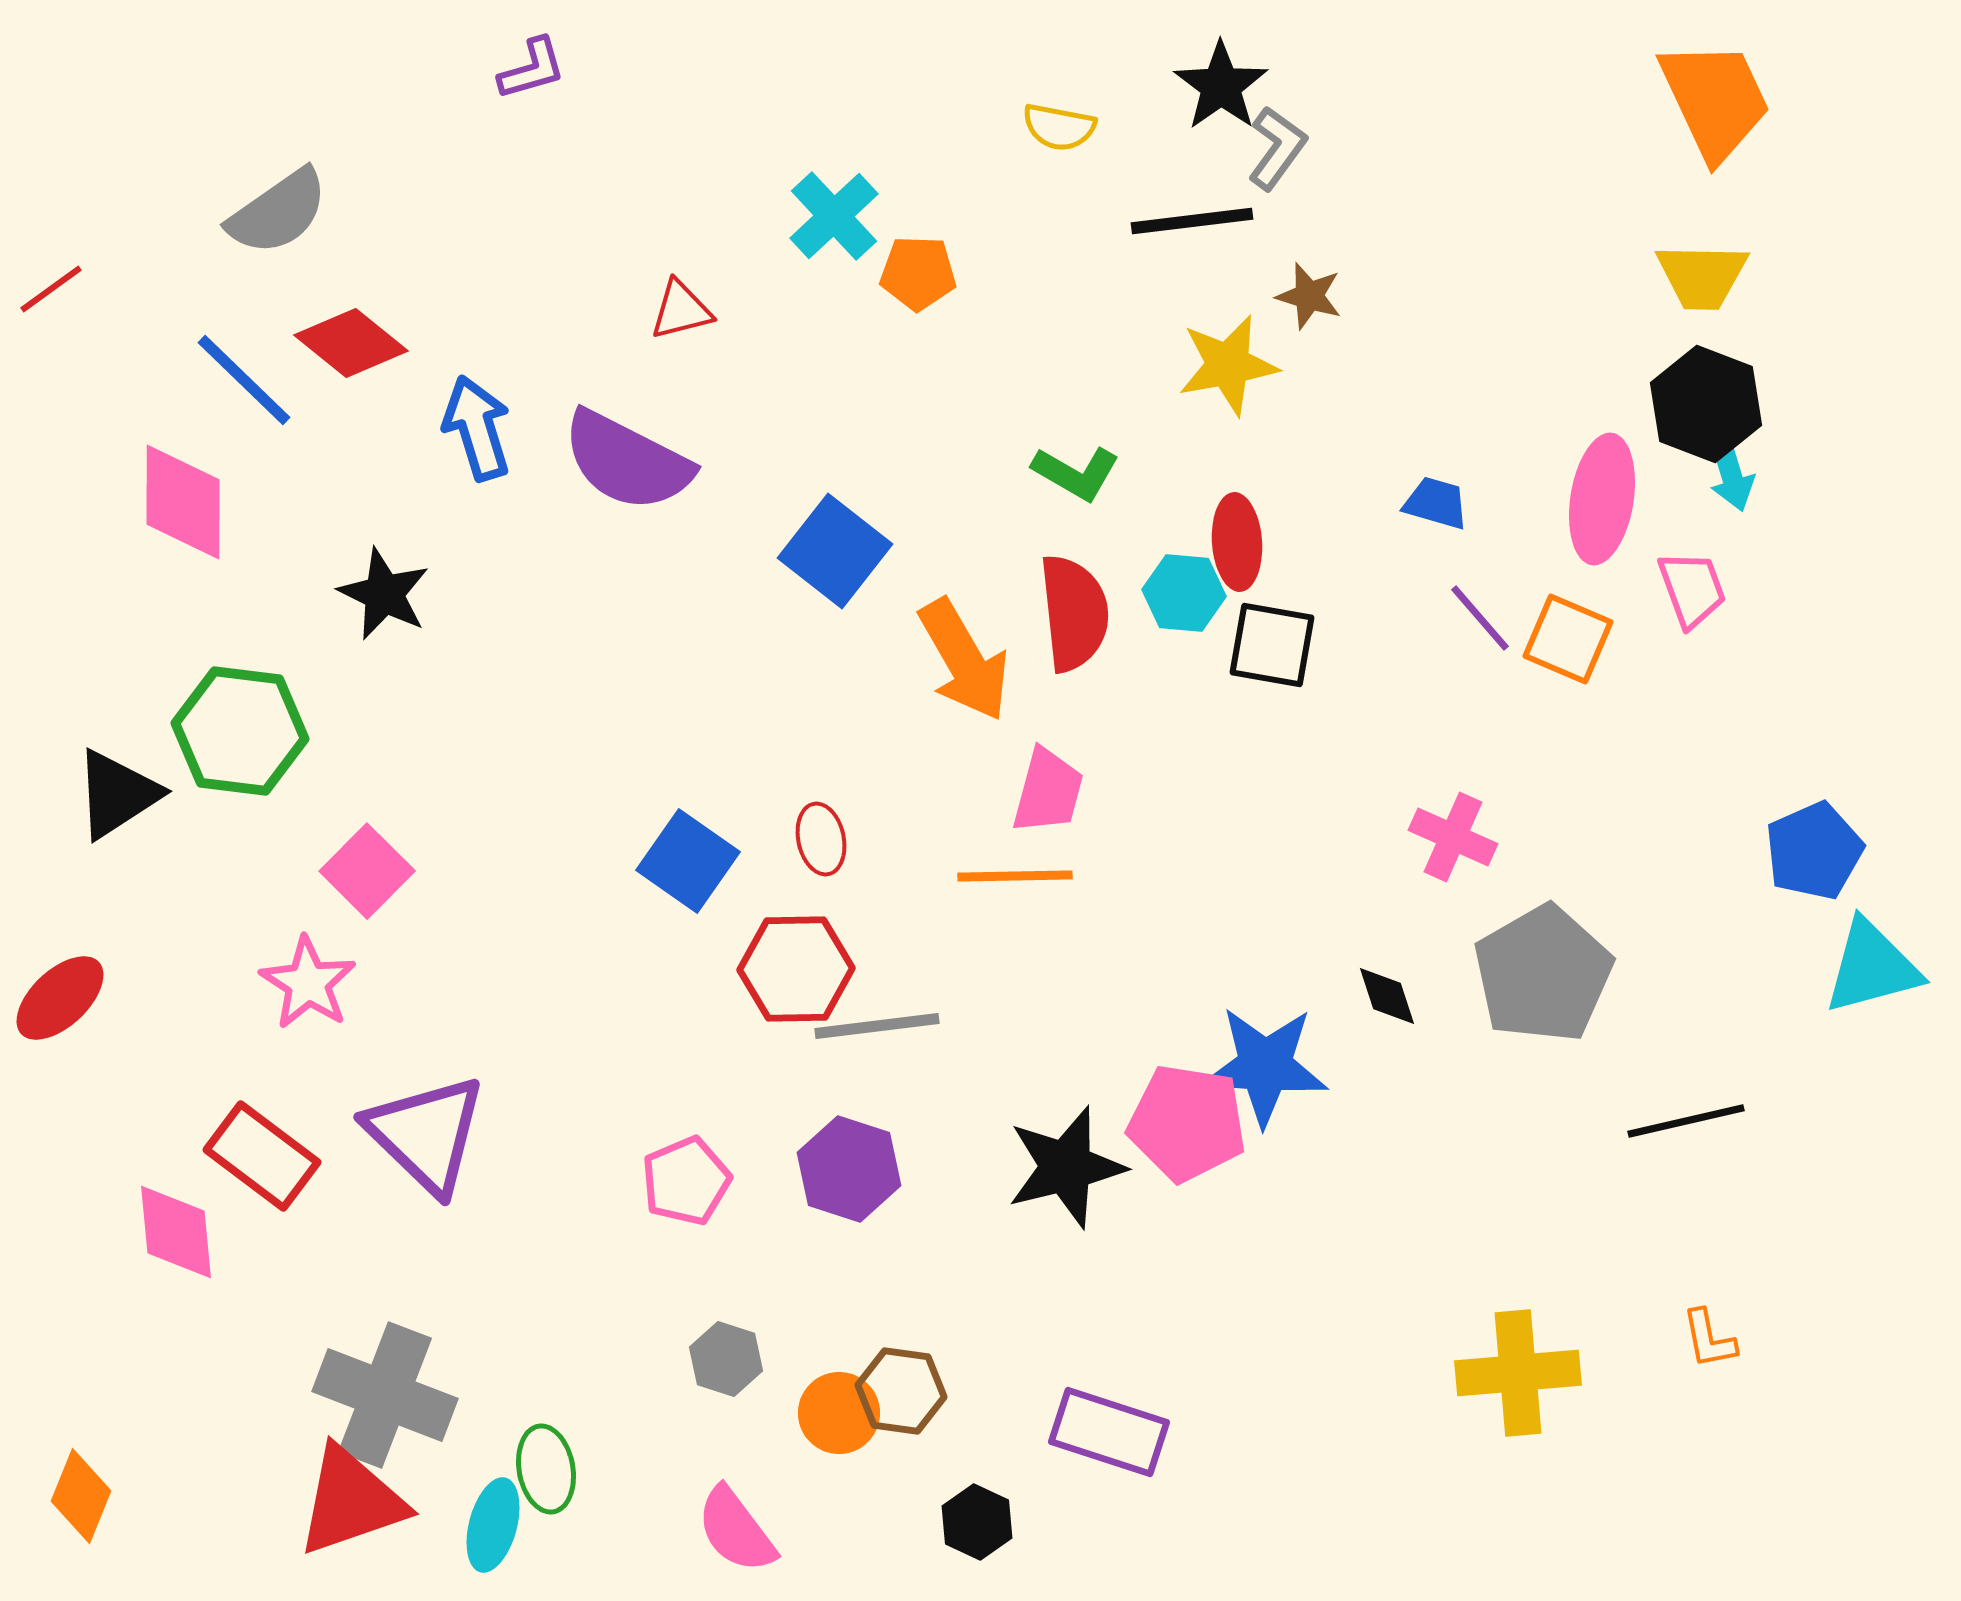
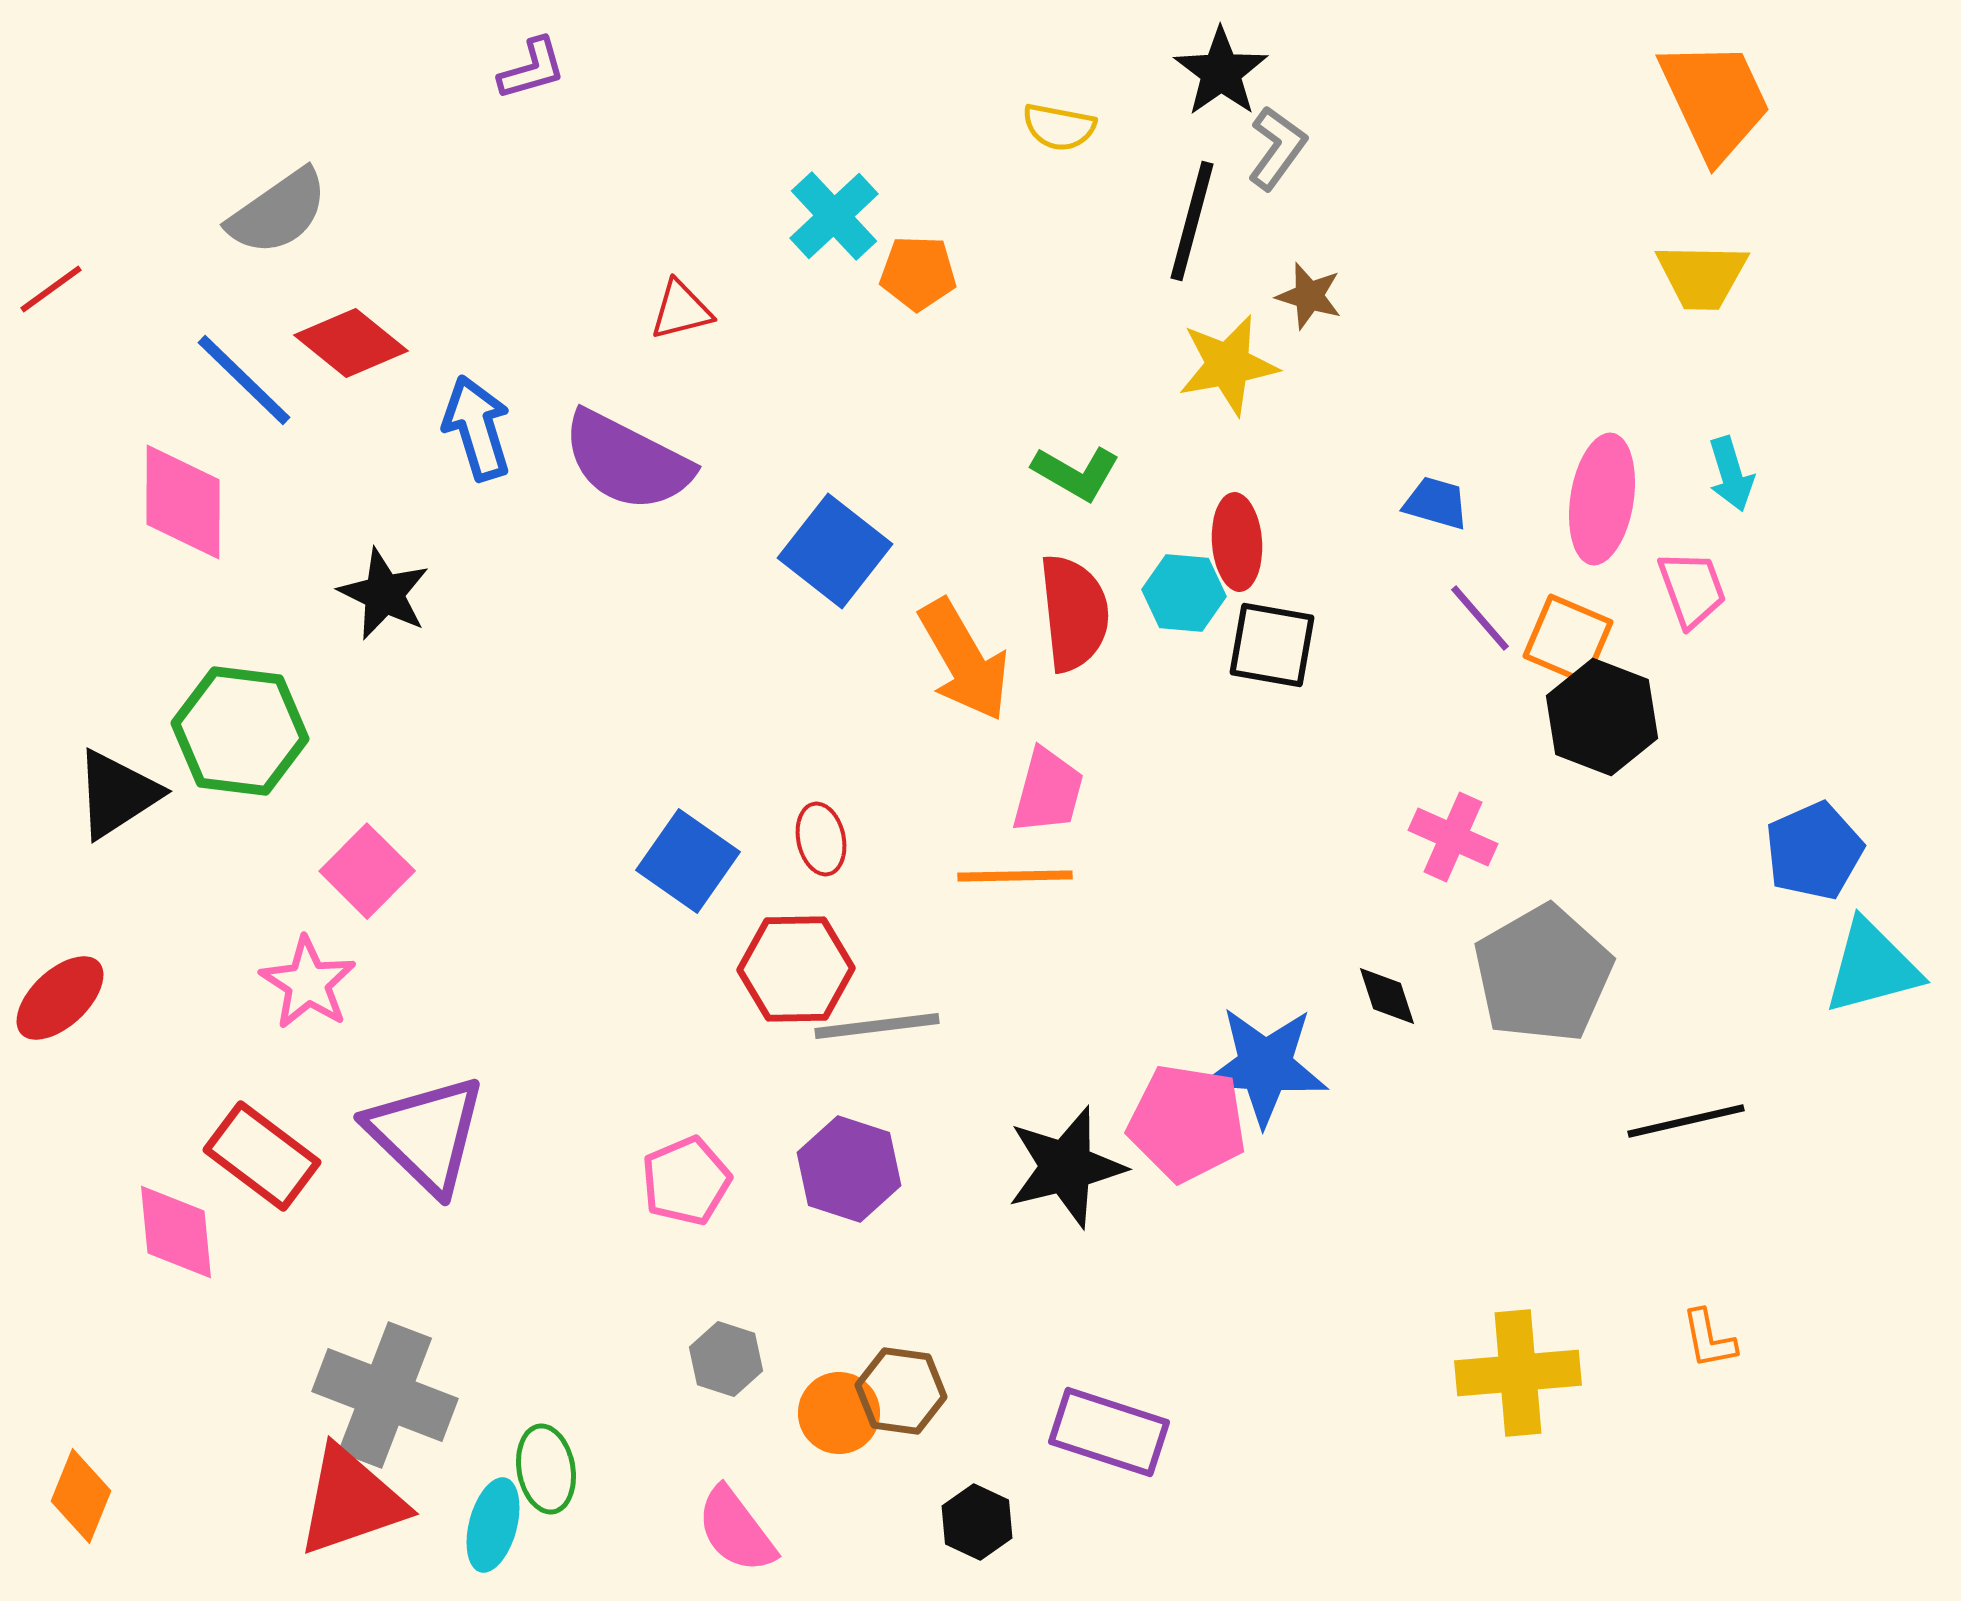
black star at (1221, 86): moved 14 px up
black line at (1192, 221): rotated 68 degrees counterclockwise
black hexagon at (1706, 404): moved 104 px left, 313 px down
